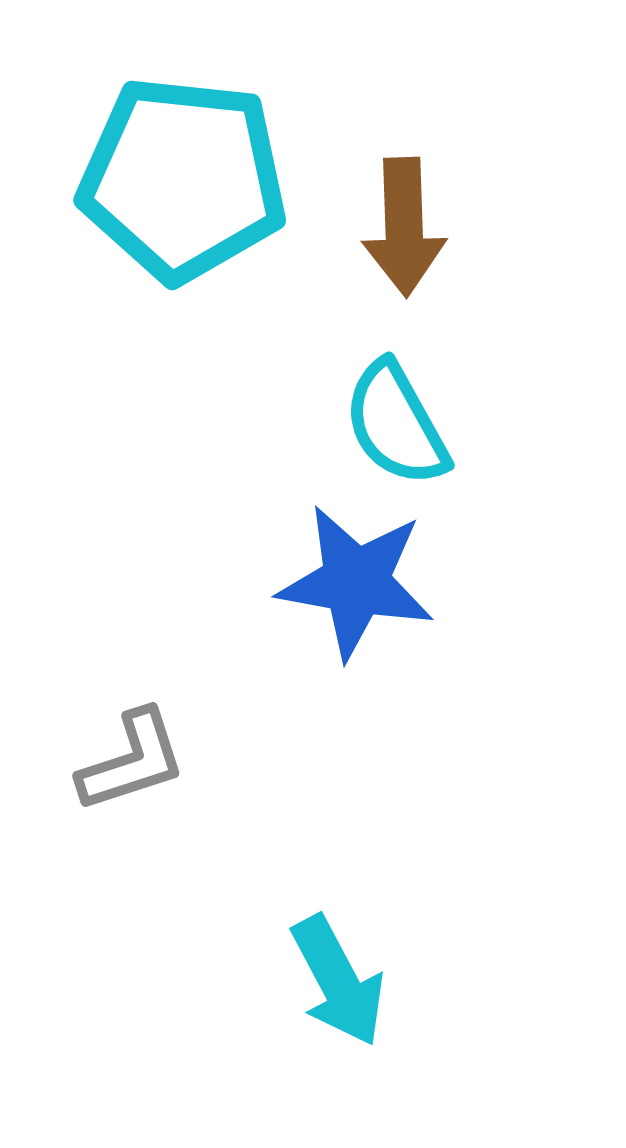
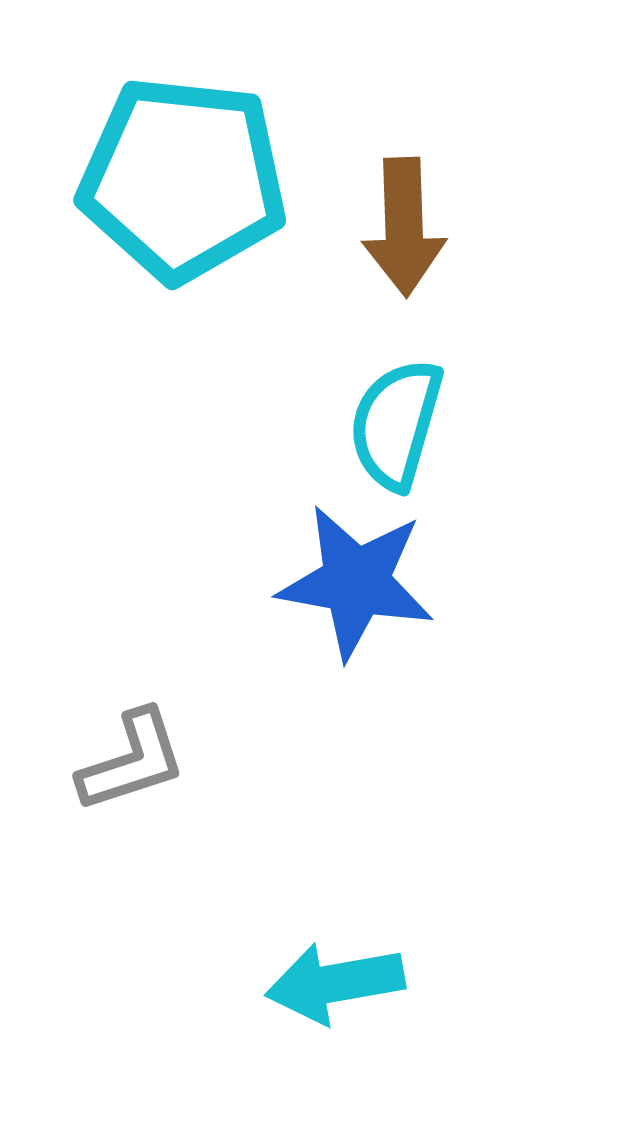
cyan semicircle: rotated 45 degrees clockwise
cyan arrow: moved 3 px left, 2 px down; rotated 108 degrees clockwise
